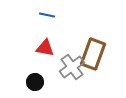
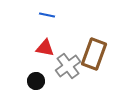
brown rectangle: moved 1 px right
gray cross: moved 4 px left, 1 px up
black circle: moved 1 px right, 1 px up
